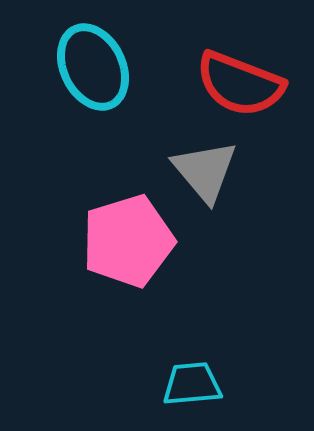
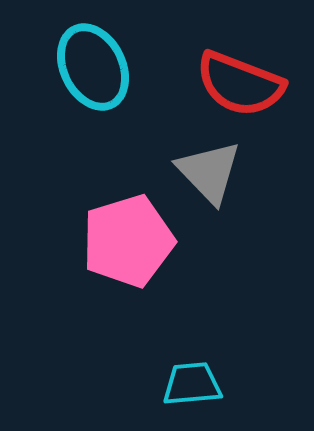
gray triangle: moved 4 px right, 1 px down; rotated 4 degrees counterclockwise
